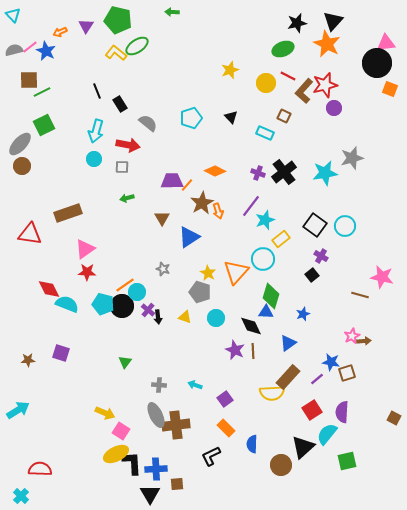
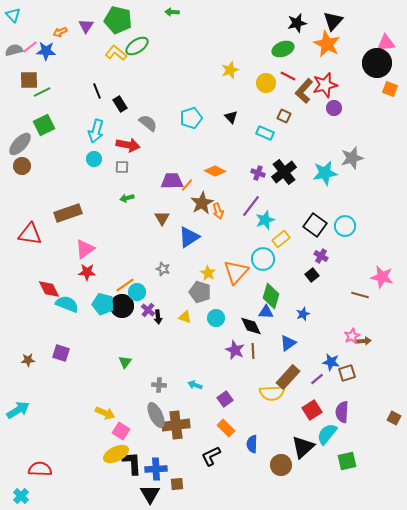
blue star at (46, 51): rotated 24 degrees counterclockwise
